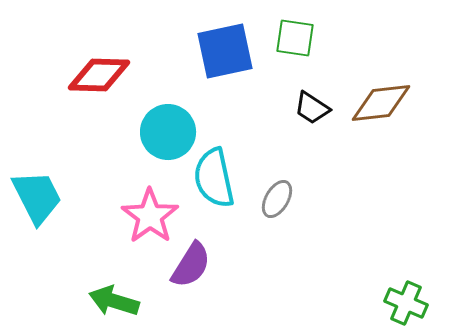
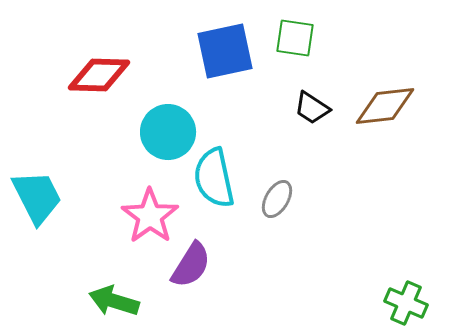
brown diamond: moved 4 px right, 3 px down
